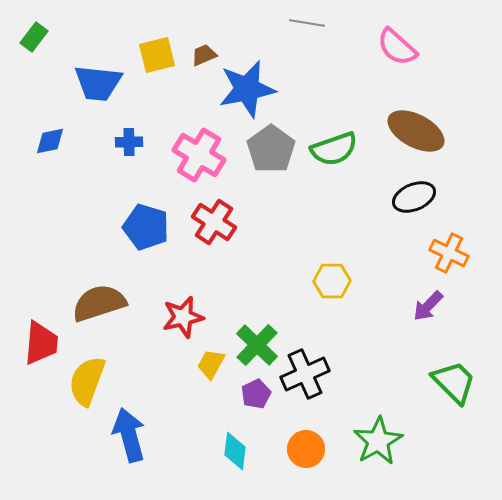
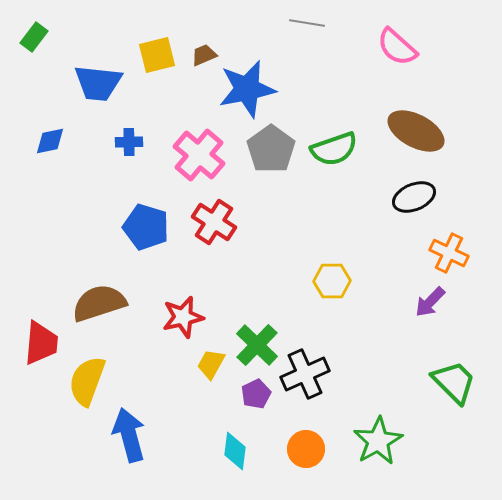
pink cross: rotated 9 degrees clockwise
purple arrow: moved 2 px right, 4 px up
